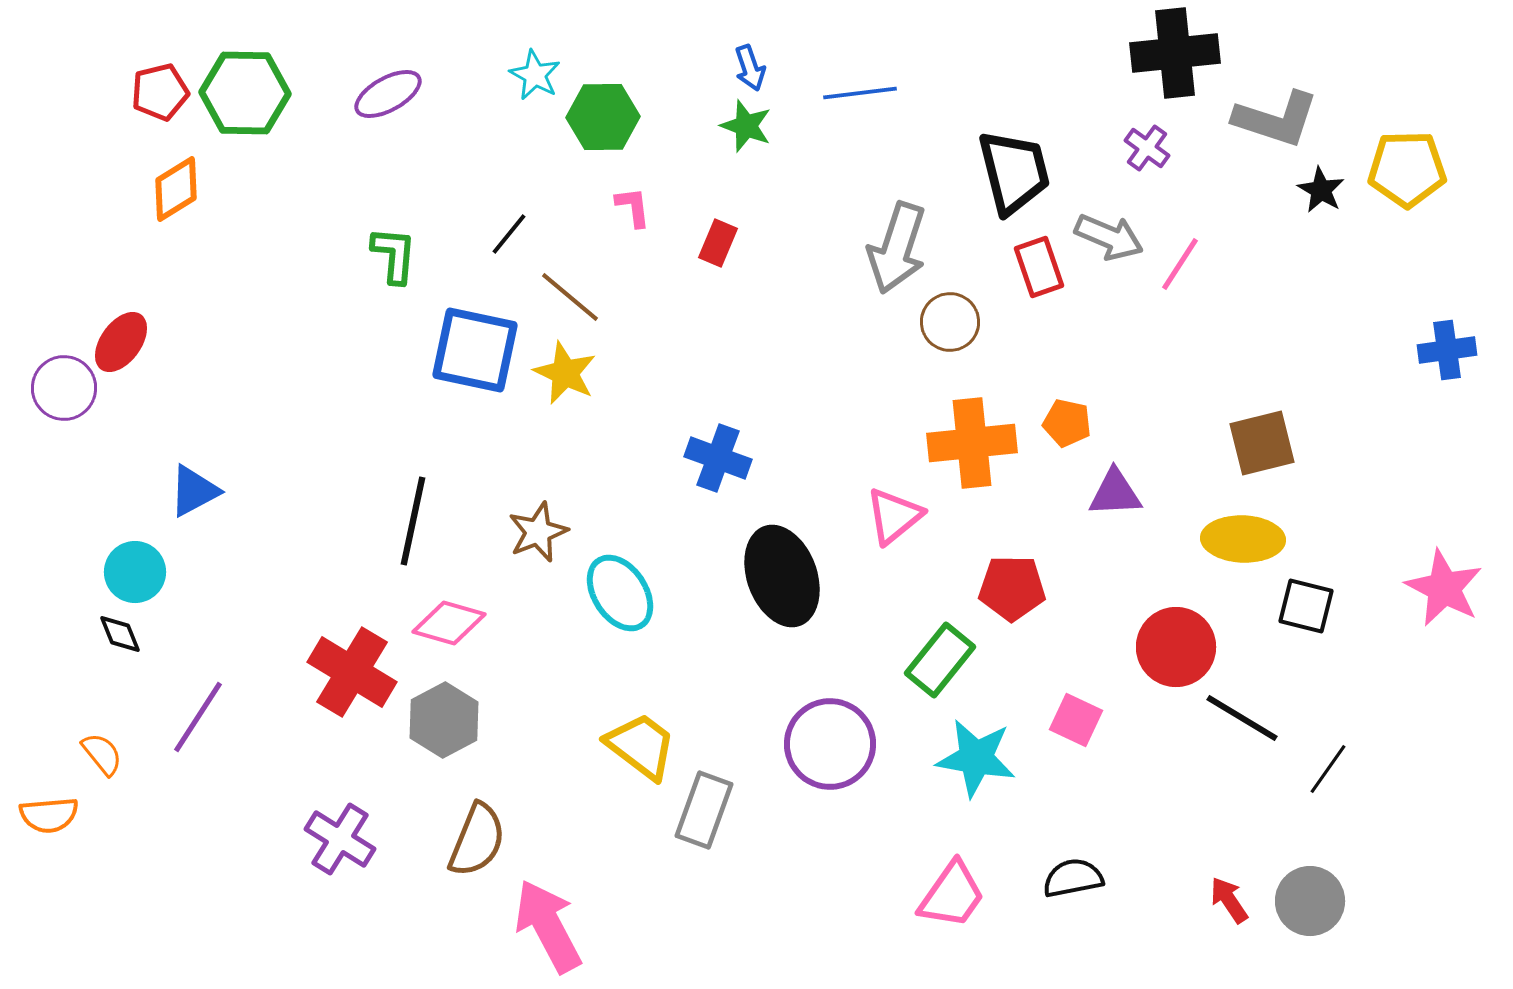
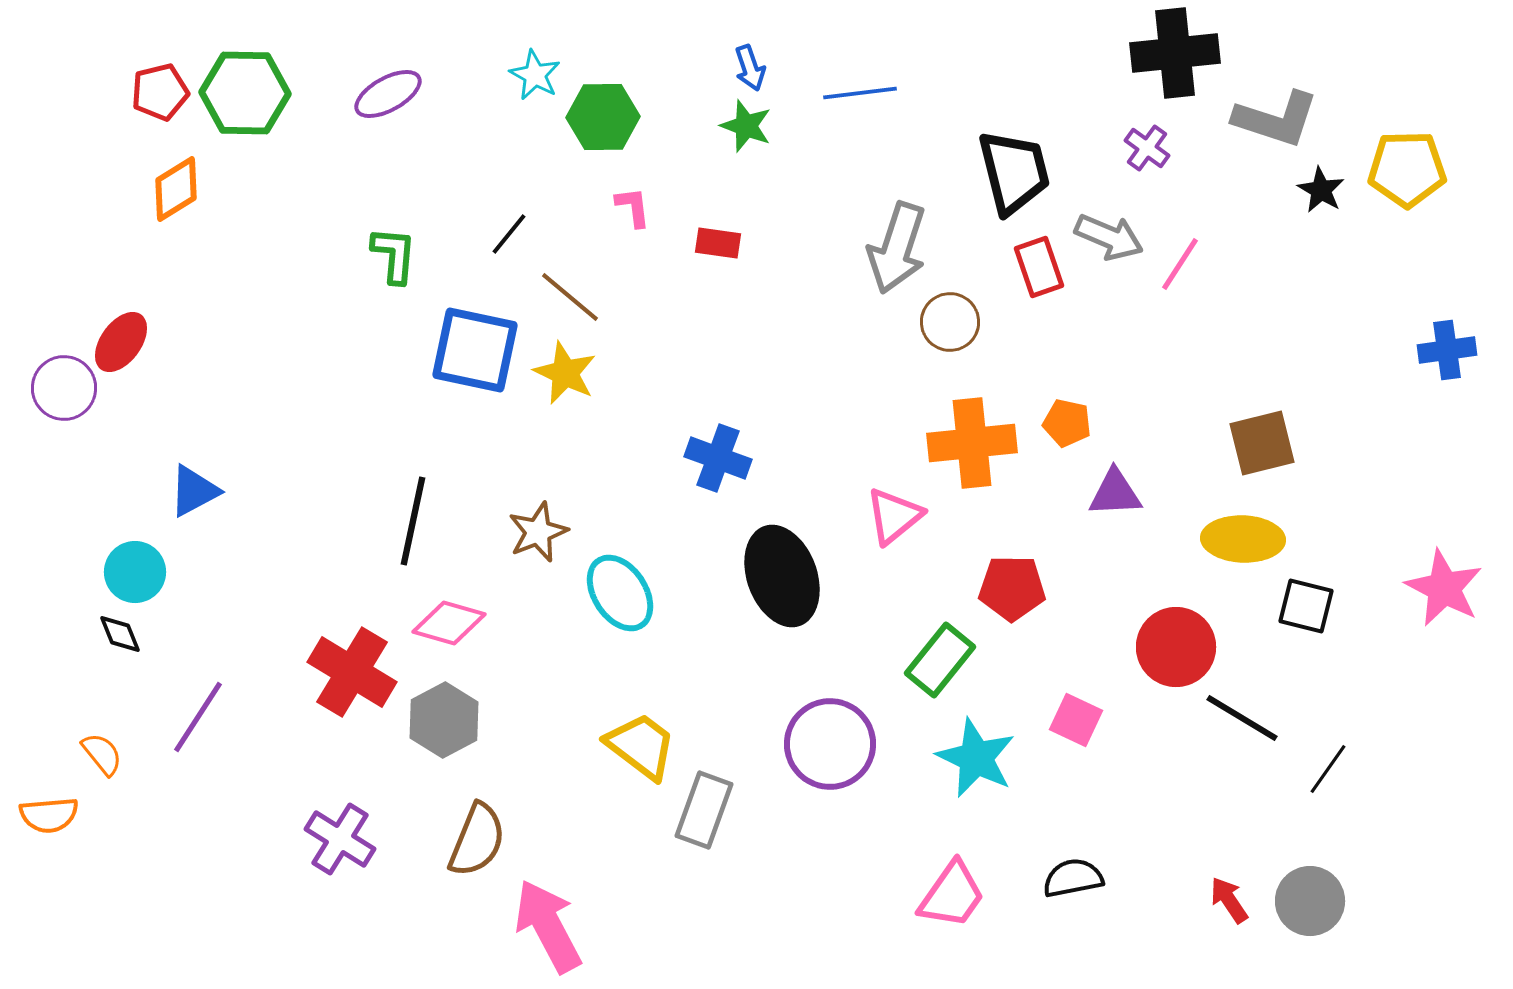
red rectangle at (718, 243): rotated 75 degrees clockwise
cyan star at (976, 758): rotated 16 degrees clockwise
